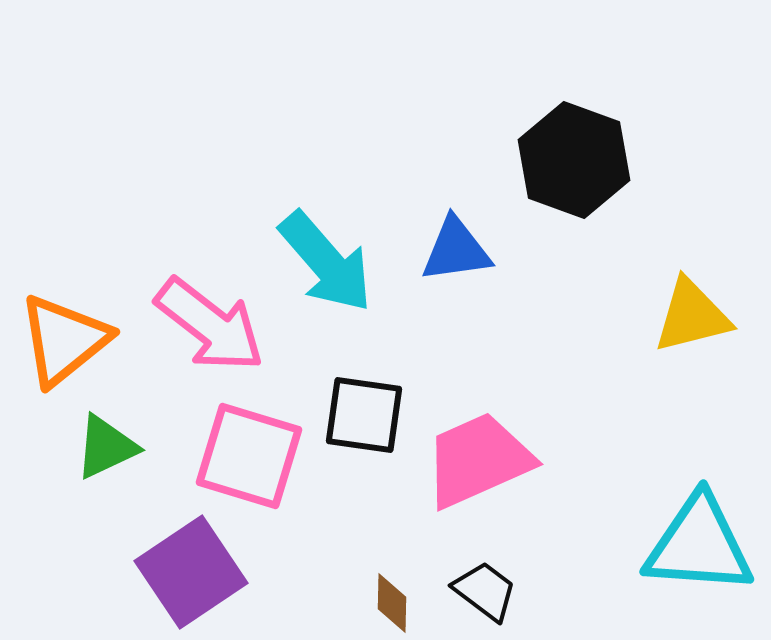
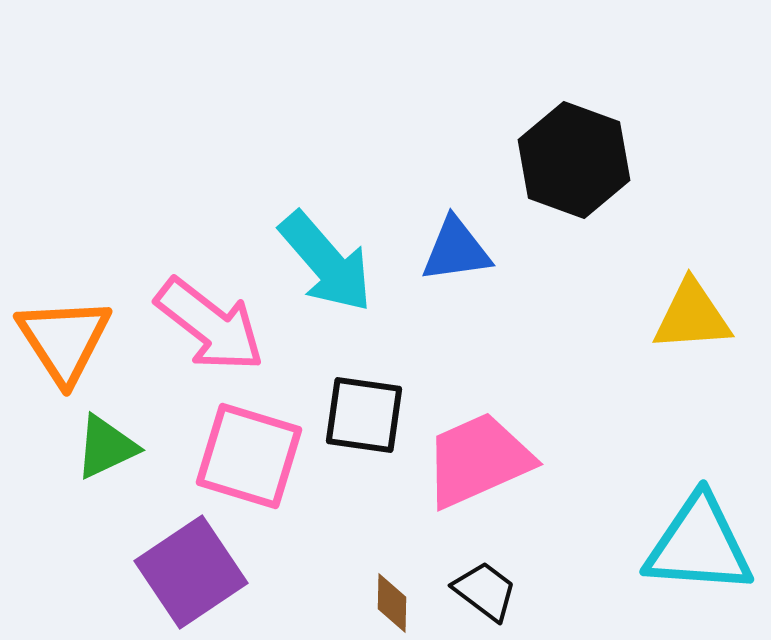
yellow triangle: rotated 10 degrees clockwise
orange triangle: rotated 24 degrees counterclockwise
